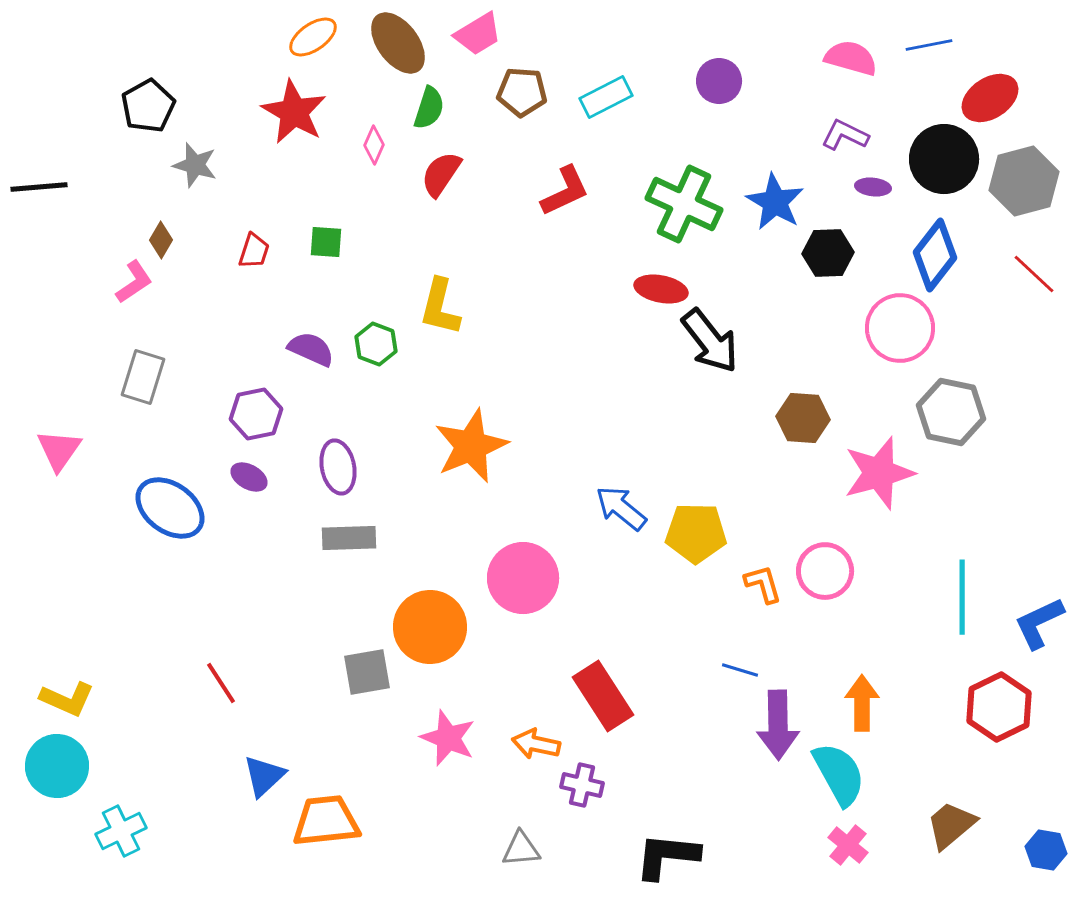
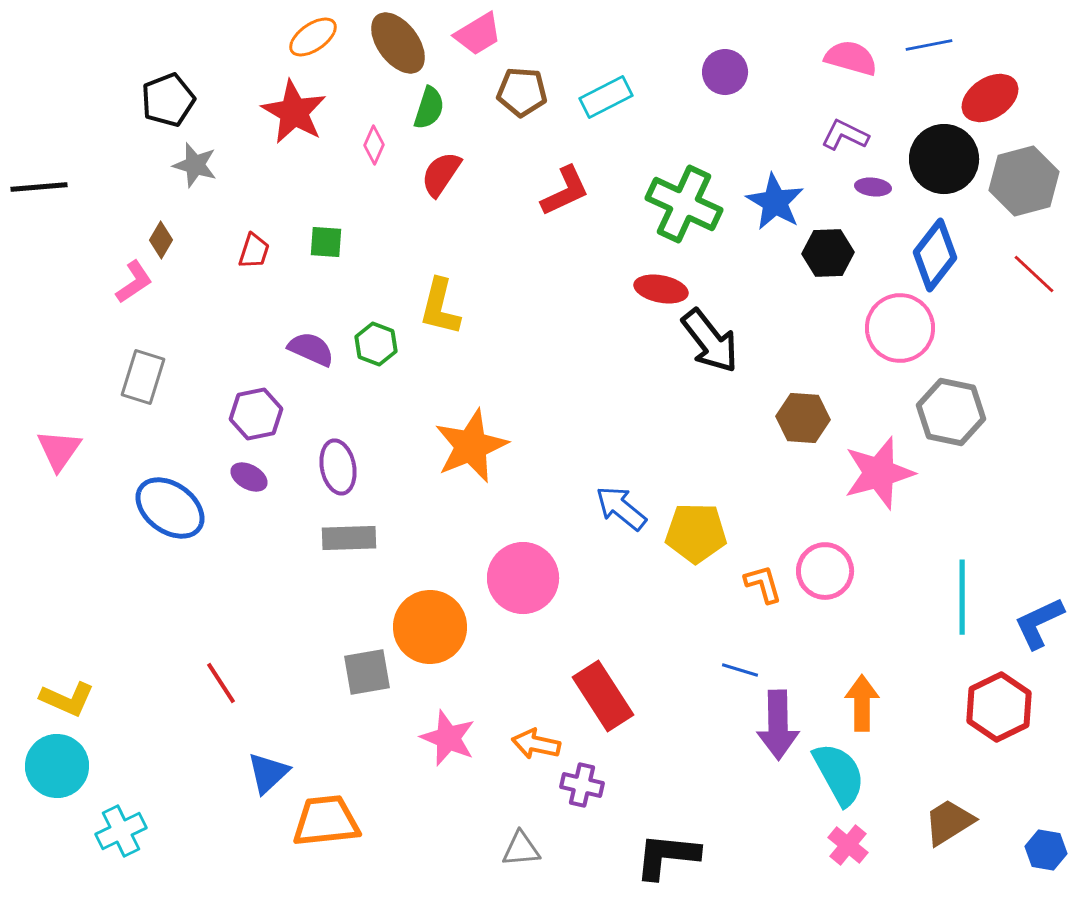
purple circle at (719, 81): moved 6 px right, 9 px up
black pentagon at (148, 106): moved 20 px right, 6 px up; rotated 8 degrees clockwise
blue triangle at (264, 776): moved 4 px right, 3 px up
brown trapezoid at (951, 825): moved 2 px left, 3 px up; rotated 8 degrees clockwise
